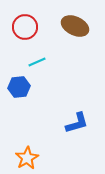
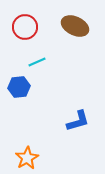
blue L-shape: moved 1 px right, 2 px up
